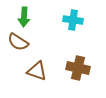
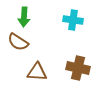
brown triangle: moved 1 px down; rotated 15 degrees counterclockwise
